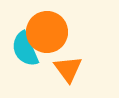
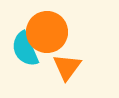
orange triangle: moved 1 px left, 2 px up; rotated 12 degrees clockwise
